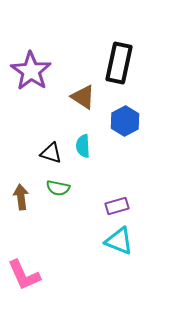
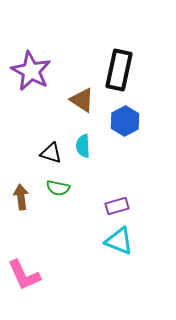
black rectangle: moved 7 px down
purple star: rotated 6 degrees counterclockwise
brown triangle: moved 1 px left, 3 px down
